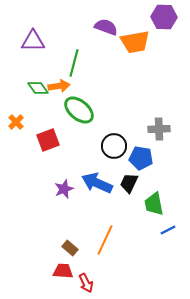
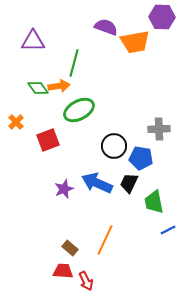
purple hexagon: moved 2 px left
green ellipse: rotated 68 degrees counterclockwise
green trapezoid: moved 2 px up
red arrow: moved 2 px up
